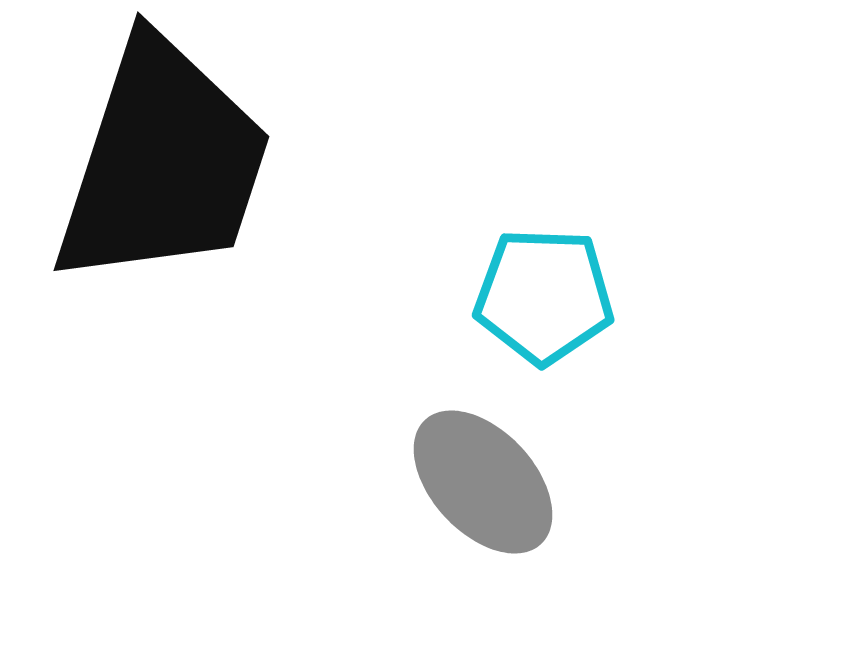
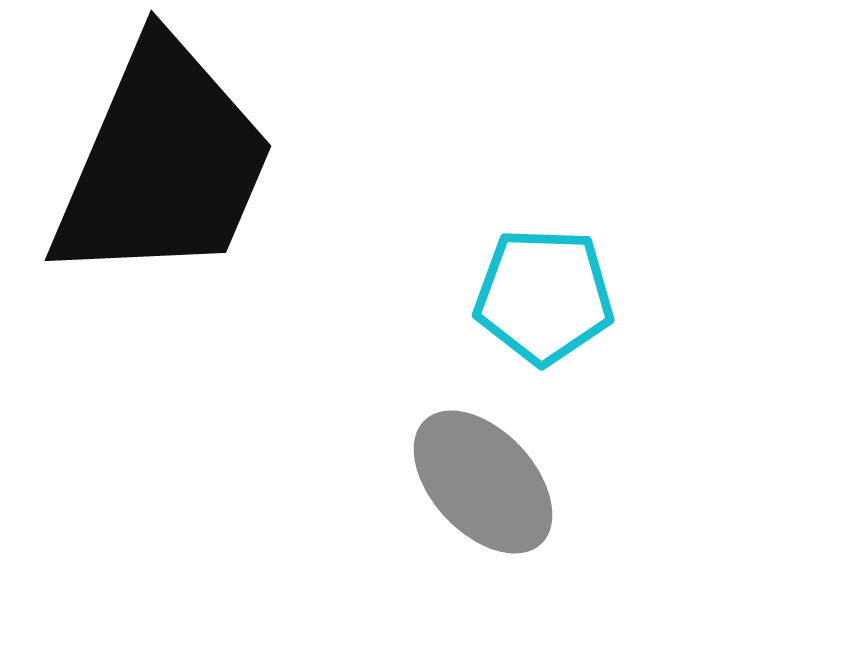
black trapezoid: rotated 5 degrees clockwise
